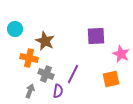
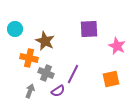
purple square: moved 7 px left, 7 px up
pink star: moved 4 px left, 8 px up
gray cross: moved 1 px up
purple semicircle: rotated 48 degrees clockwise
